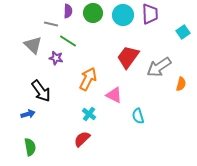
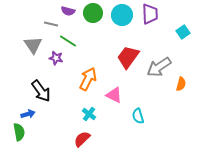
purple semicircle: rotated 104 degrees clockwise
cyan circle: moved 1 px left
gray triangle: rotated 12 degrees clockwise
green semicircle: moved 11 px left, 15 px up
